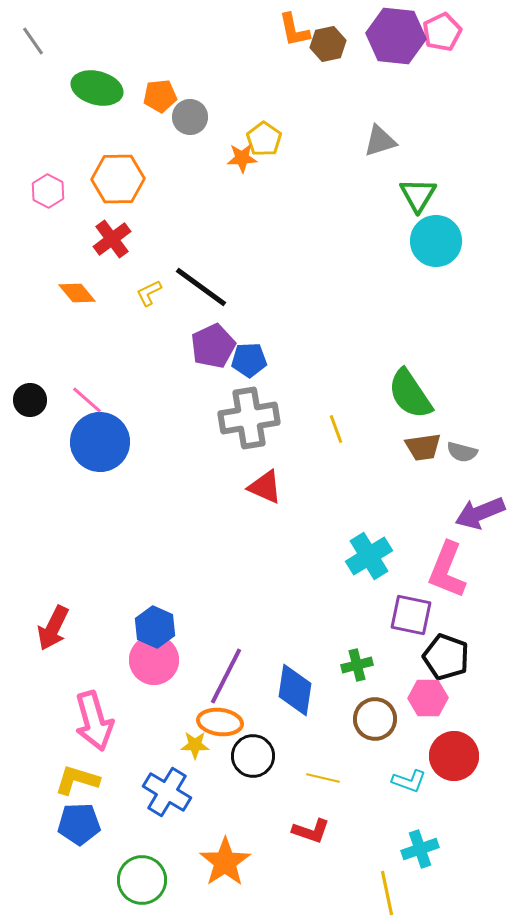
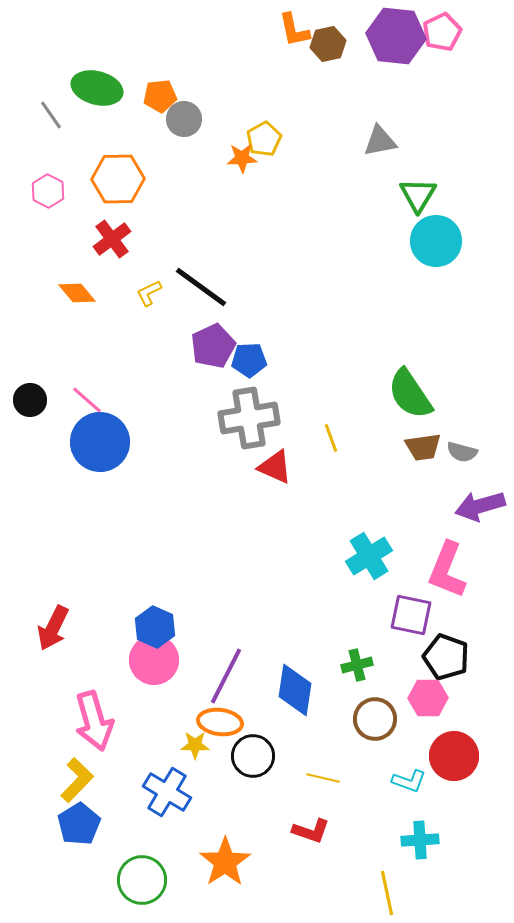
gray line at (33, 41): moved 18 px right, 74 px down
gray circle at (190, 117): moved 6 px left, 2 px down
yellow pentagon at (264, 139): rotated 8 degrees clockwise
gray triangle at (380, 141): rotated 6 degrees clockwise
yellow line at (336, 429): moved 5 px left, 9 px down
red triangle at (265, 487): moved 10 px right, 20 px up
purple arrow at (480, 513): moved 7 px up; rotated 6 degrees clockwise
yellow L-shape at (77, 780): rotated 117 degrees clockwise
blue pentagon at (79, 824): rotated 30 degrees counterclockwise
cyan cross at (420, 849): moved 9 px up; rotated 15 degrees clockwise
